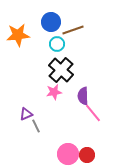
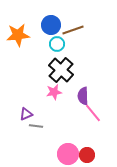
blue circle: moved 3 px down
gray line: rotated 56 degrees counterclockwise
